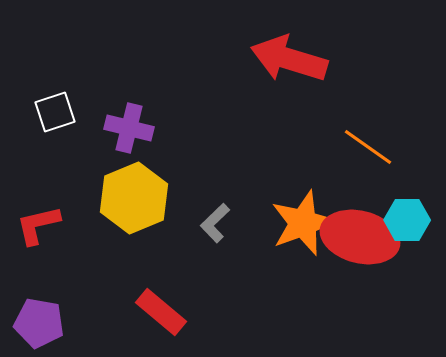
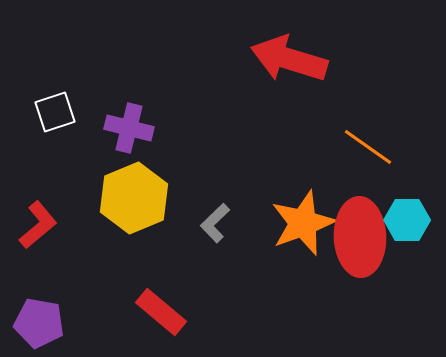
red L-shape: rotated 153 degrees clockwise
red ellipse: rotated 74 degrees clockwise
